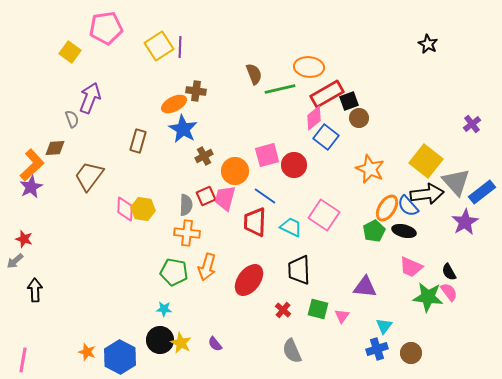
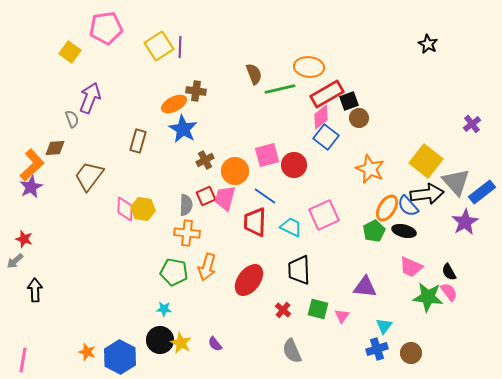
pink diamond at (314, 118): moved 7 px right, 1 px up
brown cross at (204, 156): moved 1 px right, 4 px down
pink square at (324, 215): rotated 32 degrees clockwise
